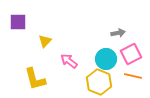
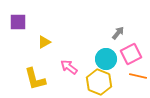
gray arrow: rotated 40 degrees counterclockwise
yellow triangle: moved 1 px left, 1 px down; rotated 16 degrees clockwise
pink arrow: moved 6 px down
orange line: moved 5 px right
